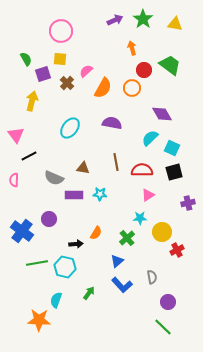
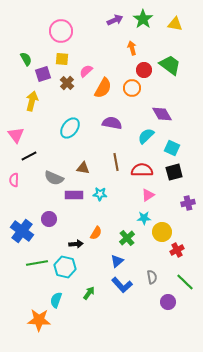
yellow square at (60, 59): moved 2 px right
cyan semicircle at (150, 138): moved 4 px left, 2 px up
cyan star at (140, 218): moved 4 px right
green line at (163, 327): moved 22 px right, 45 px up
